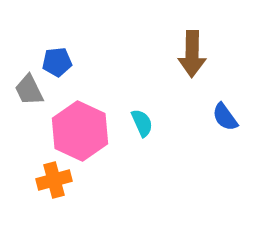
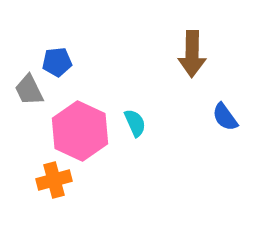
cyan semicircle: moved 7 px left
